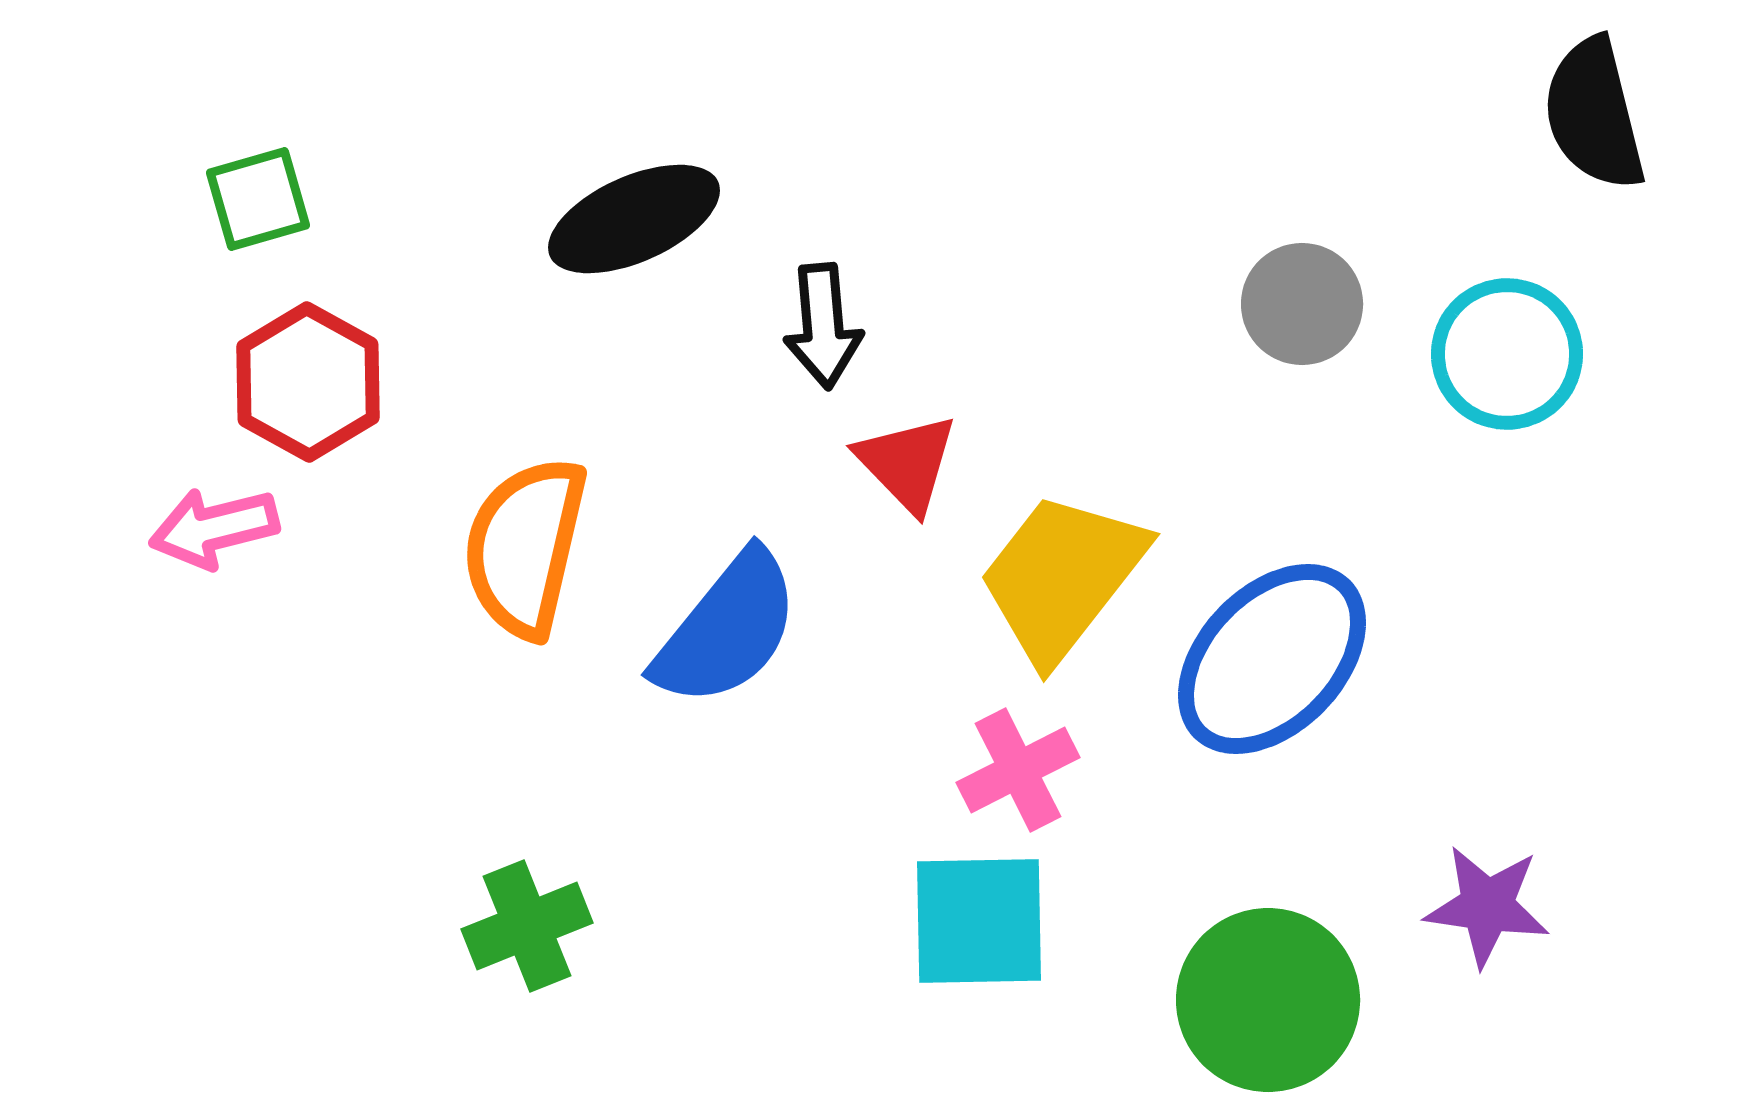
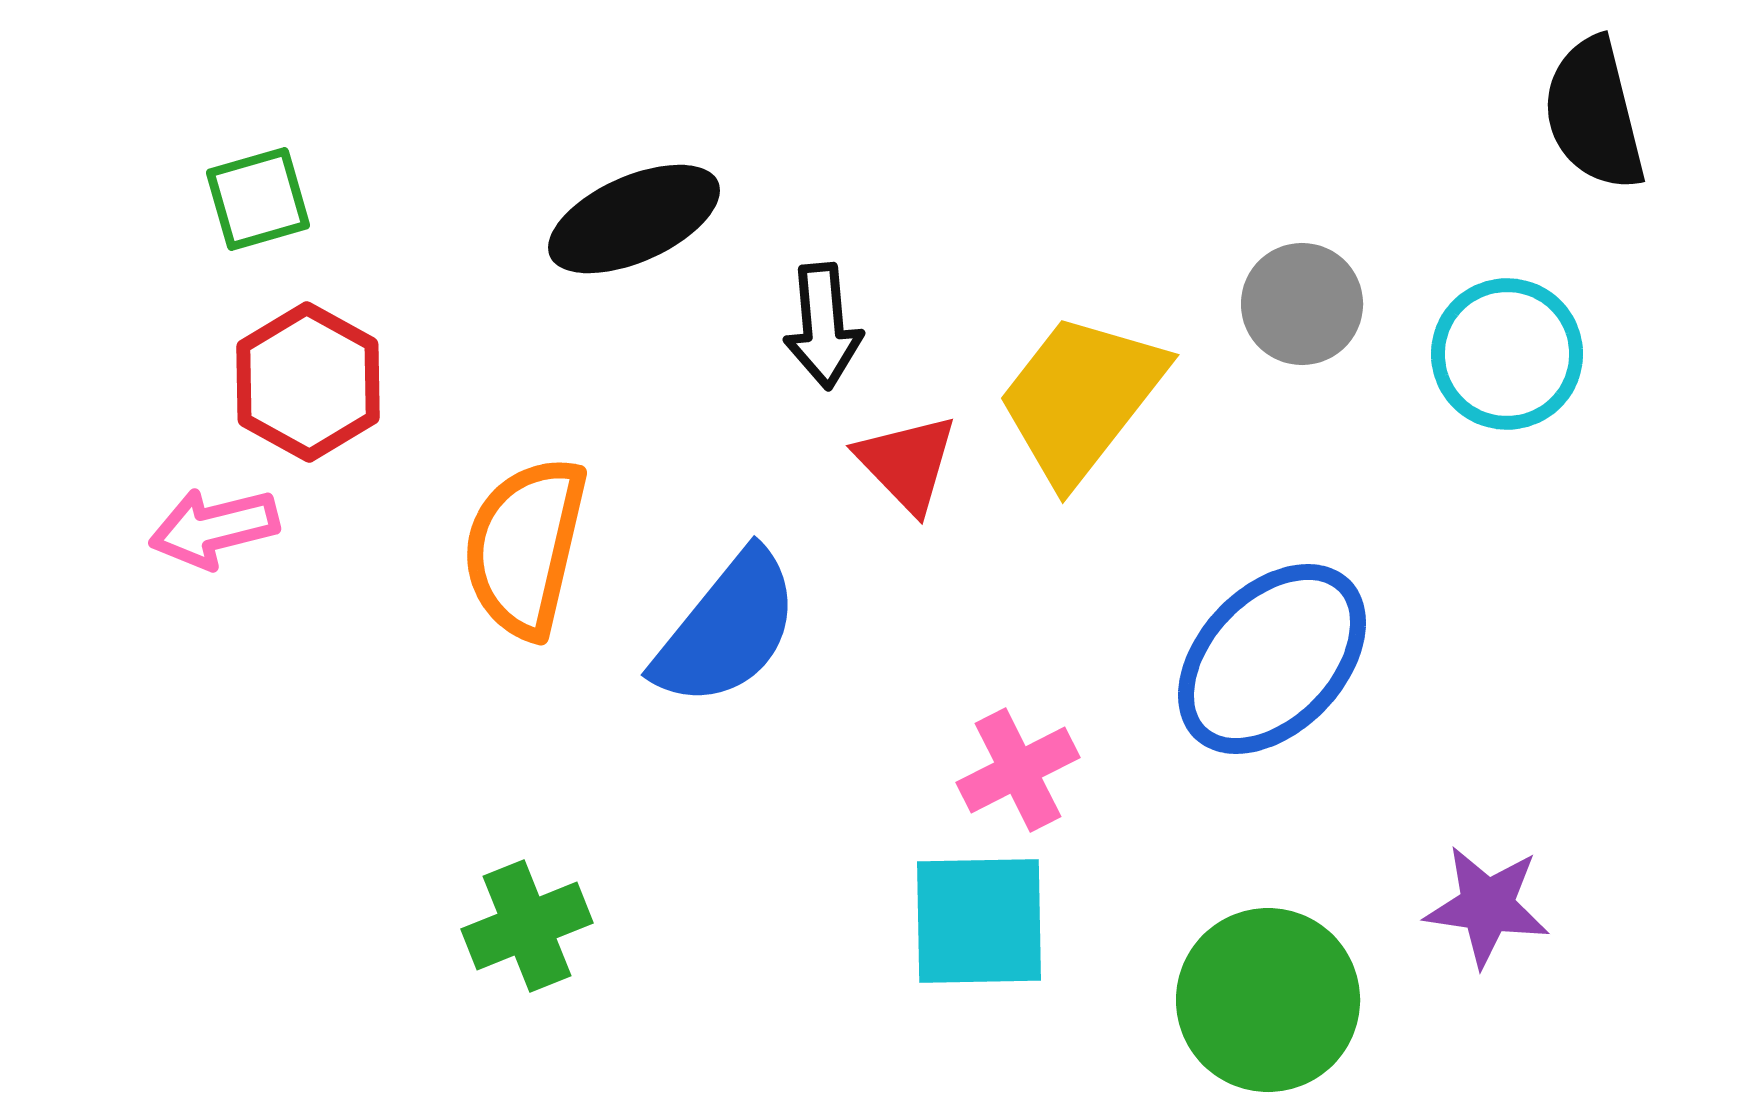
yellow trapezoid: moved 19 px right, 179 px up
